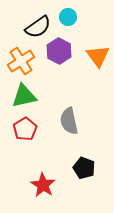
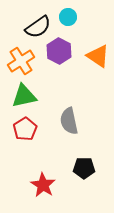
orange triangle: rotated 20 degrees counterclockwise
black pentagon: rotated 20 degrees counterclockwise
